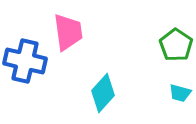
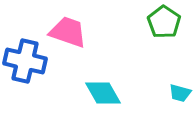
pink trapezoid: rotated 63 degrees counterclockwise
green pentagon: moved 12 px left, 23 px up
cyan diamond: rotated 72 degrees counterclockwise
